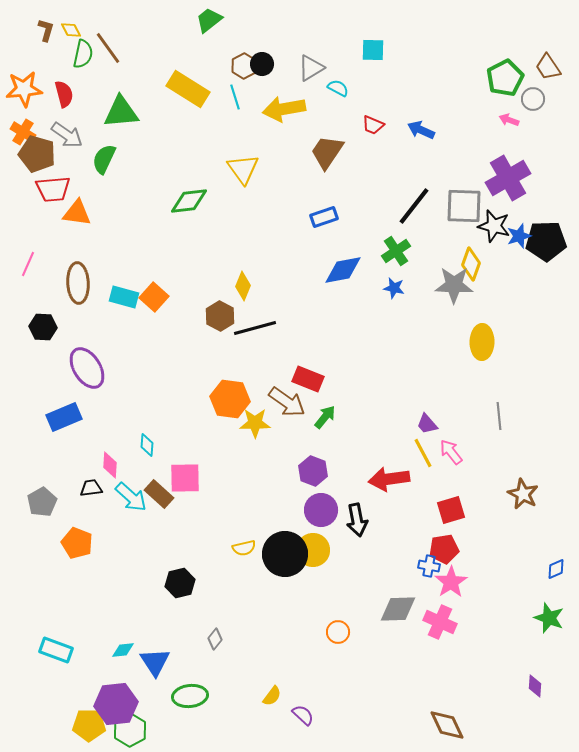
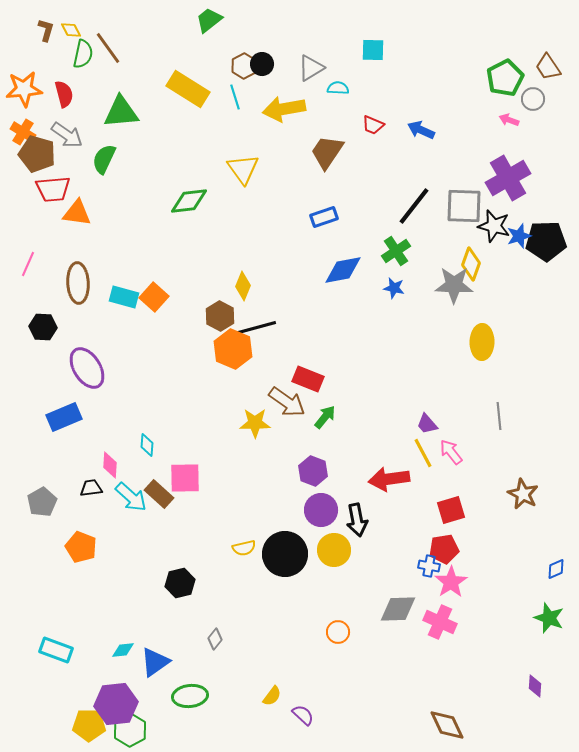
cyan semicircle at (338, 88): rotated 25 degrees counterclockwise
orange hexagon at (230, 399): moved 3 px right, 50 px up; rotated 15 degrees clockwise
orange pentagon at (77, 543): moved 4 px right, 4 px down
yellow circle at (313, 550): moved 21 px right
blue triangle at (155, 662): rotated 28 degrees clockwise
